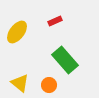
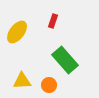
red rectangle: moved 2 px left; rotated 48 degrees counterclockwise
yellow triangle: moved 2 px right, 2 px up; rotated 42 degrees counterclockwise
